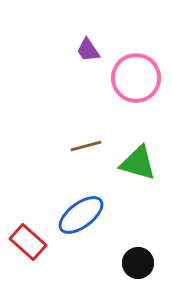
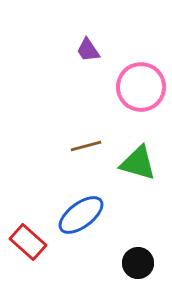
pink circle: moved 5 px right, 9 px down
